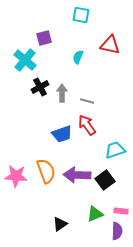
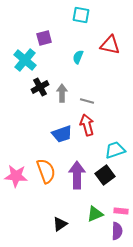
red arrow: rotated 20 degrees clockwise
purple arrow: rotated 88 degrees clockwise
black square: moved 5 px up
